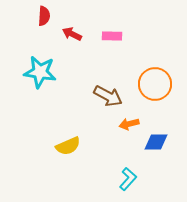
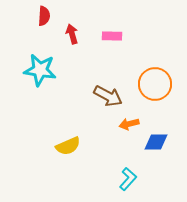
red arrow: rotated 48 degrees clockwise
cyan star: moved 2 px up
